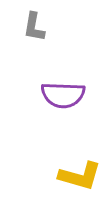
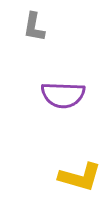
yellow L-shape: moved 1 px down
